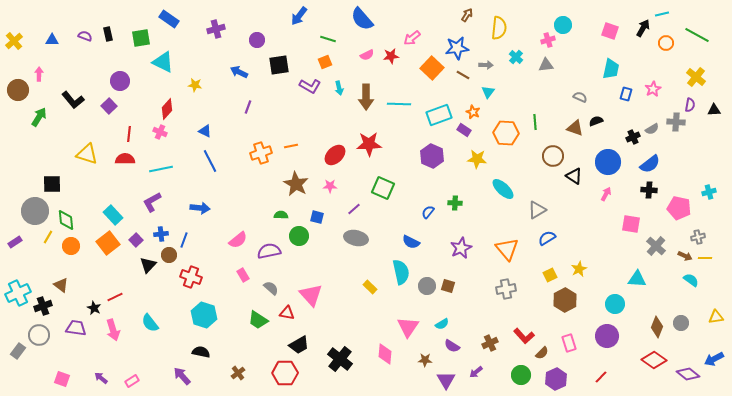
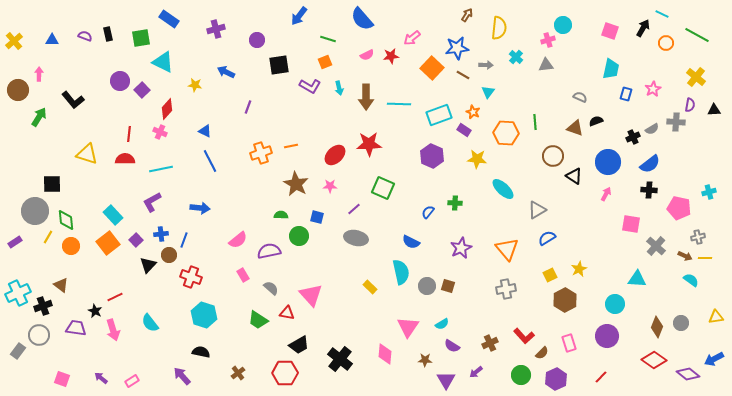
cyan line at (662, 14): rotated 40 degrees clockwise
blue arrow at (239, 72): moved 13 px left
purple square at (109, 106): moved 33 px right, 16 px up
black star at (94, 308): moved 1 px right, 3 px down
